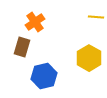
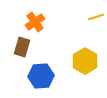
yellow line: rotated 21 degrees counterclockwise
yellow hexagon: moved 4 px left, 3 px down
blue hexagon: moved 3 px left; rotated 10 degrees clockwise
